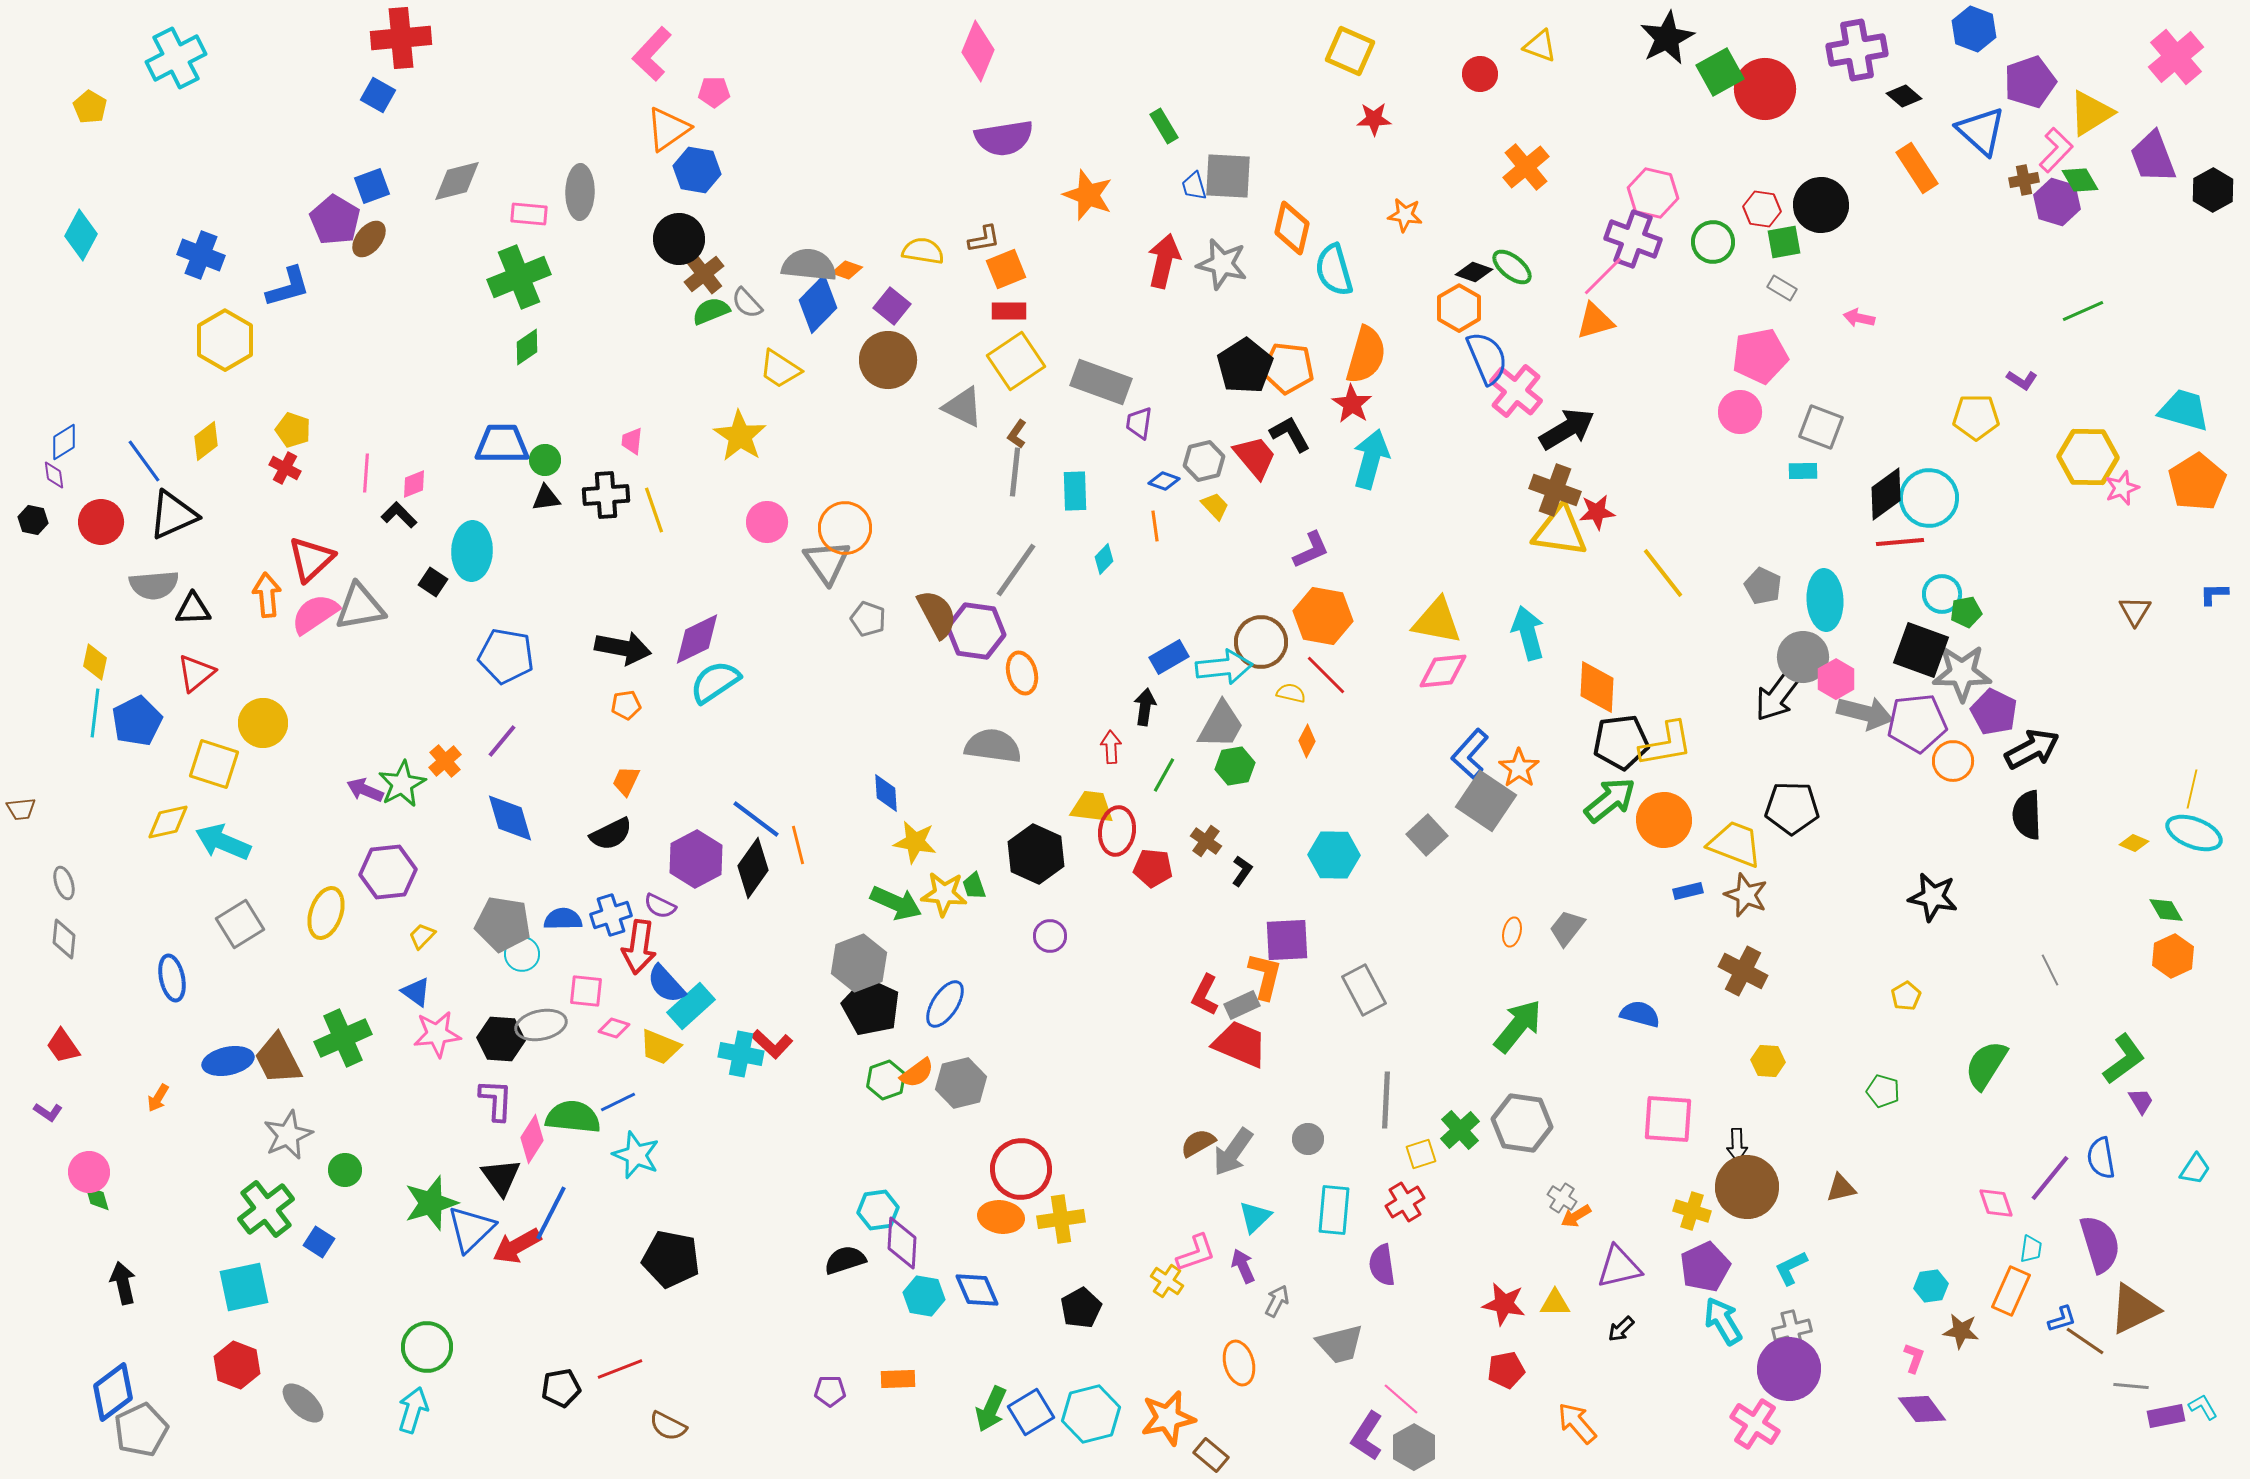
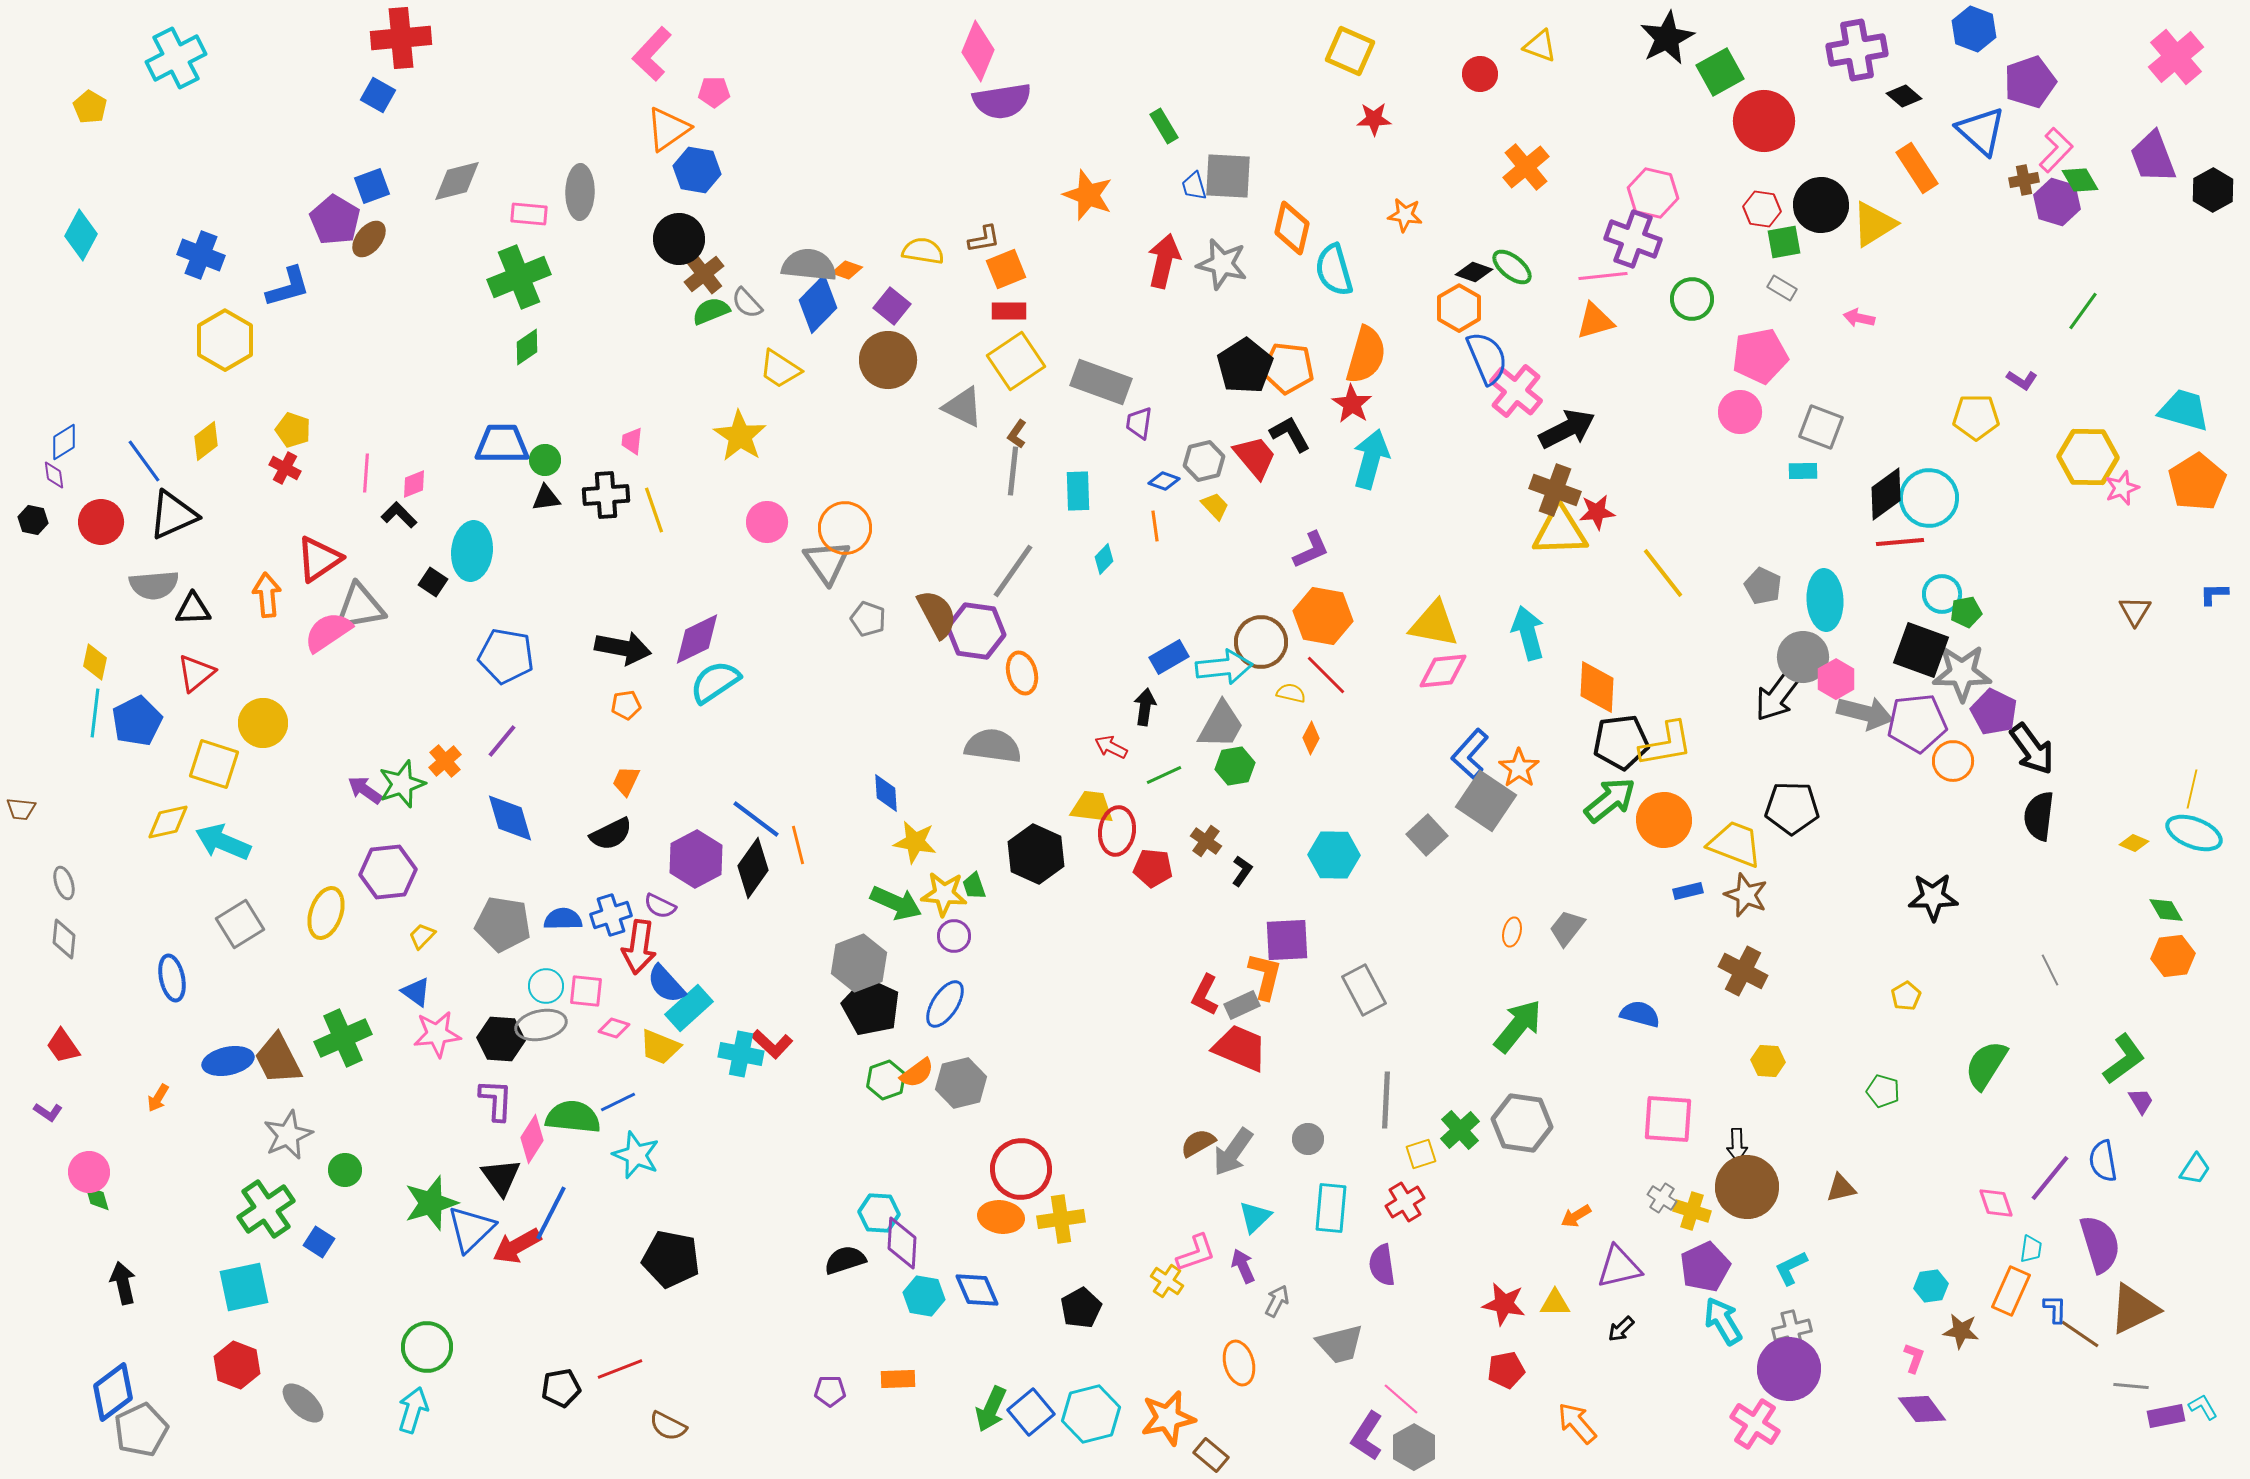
red circle at (1765, 89): moved 1 px left, 32 px down
yellow triangle at (2091, 113): moved 217 px left, 111 px down
purple semicircle at (1004, 138): moved 2 px left, 37 px up
green circle at (1713, 242): moved 21 px left, 57 px down
pink line at (1603, 276): rotated 39 degrees clockwise
green line at (2083, 311): rotated 30 degrees counterclockwise
black arrow at (1567, 429): rotated 4 degrees clockwise
gray line at (1015, 472): moved 2 px left, 1 px up
cyan rectangle at (1075, 491): moved 3 px right
yellow triangle at (1560, 531): rotated 10 degrees counterclockwise
cyan ellipse at (472, 551): rotated 4 degrees clockwise
red triangle at (311, 559): moved 8 px right; rotated 9 degrees clockwise
gray line at (1016, 570): moved 3 px left, 1 px down
pink semicircle at (315, 614): moved 13 px right, 18 px down
yellow triangle at (1437, 621): moved 3 px left, 3 px down
orange diamond at (1307, 741): moved 4 px right, 3 px up
red arrow at (1111, 747): rotated 60 degrees counterclockwise
black arrow at (2032, 749): rotated 82 degrees clockwise
green line at (1164, 775): rotated 36 degrees clockwise
green star at (402, 784): rotated 9 degrees clockwise
purple arrow at (365, 790): rotated 12 degrees clockwise
brown trapezoid at (21, 809): rotated 12 degrees clockwise
black semicircle at (2027, 815): moved 12 px right, 1 px down; rotated 9 degrees clockwise
black star at (1933, 897): rotated 12 degrees counterclockwise
purple circle at (1050, 936): moved 96 px left
cyan circle at (522, 954): moved 24 px right, 32 px down
orange hexagon at (2173, 956): rotated 18 degrees clockwise
cyan rectangle at (691, 1006): moved 2 px left, 2 px down
red trapezoid at (1240, 1044): moved 4 px down
blue semicircle at (2101, 1158): moved 2 px right, 3 px down
gray cross at (1562, 1198): moved 100 px right
green cross at (266, 1209): rotated 4 degrees clockwise
cyan hexagon at (878, 1210): moved 1 px right, 3 px down; rotated 12 degrees clockwise
cyan rectangle at (1334, 1210): moved 3 px left, 2 px up
blue L-shape at (2062, 1319): moved 7 px left, 10 px up; rotated 72 degrees counterclockwise
brown line at (2085, 1341): moved 5 px left, 7 px up
blue square at (1031, 1412): rotated 9 degrees counterclockwise
